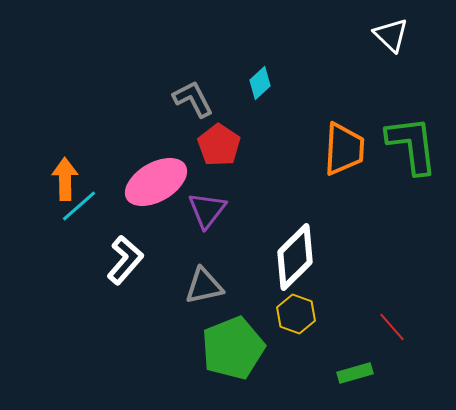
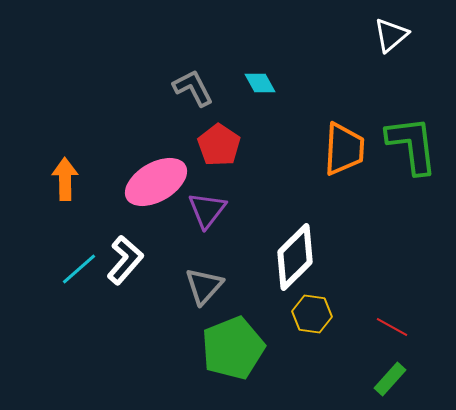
white triangle: rotated 36 degrees clockwise
cyan diamond: rotated 76 degrees counterclockwise
gray L-shape: moved 11 px up
cyan line: moved 63 px down
gray triangle: rotated 36 degrees counterclockwise
yellow hexagon: moved 16 px right; rotated 12 degrees counterclockwise
red line: rotated 20 degrees counterclockwise
green rectangle: moved 35 px right, 6 px down; rotated 32 degrees counterclockwise
